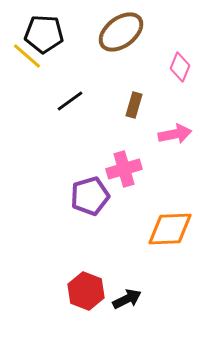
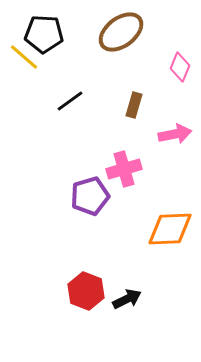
yellow line: moved 3 px left, 1 px down
